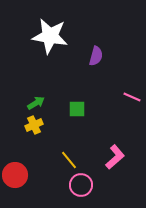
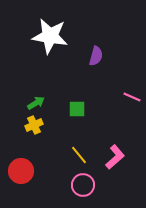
yellow line: moved 10 px right, 5 px up
red circle: moved 6 px right, 4 px up
pink circle: moved 2 px right
